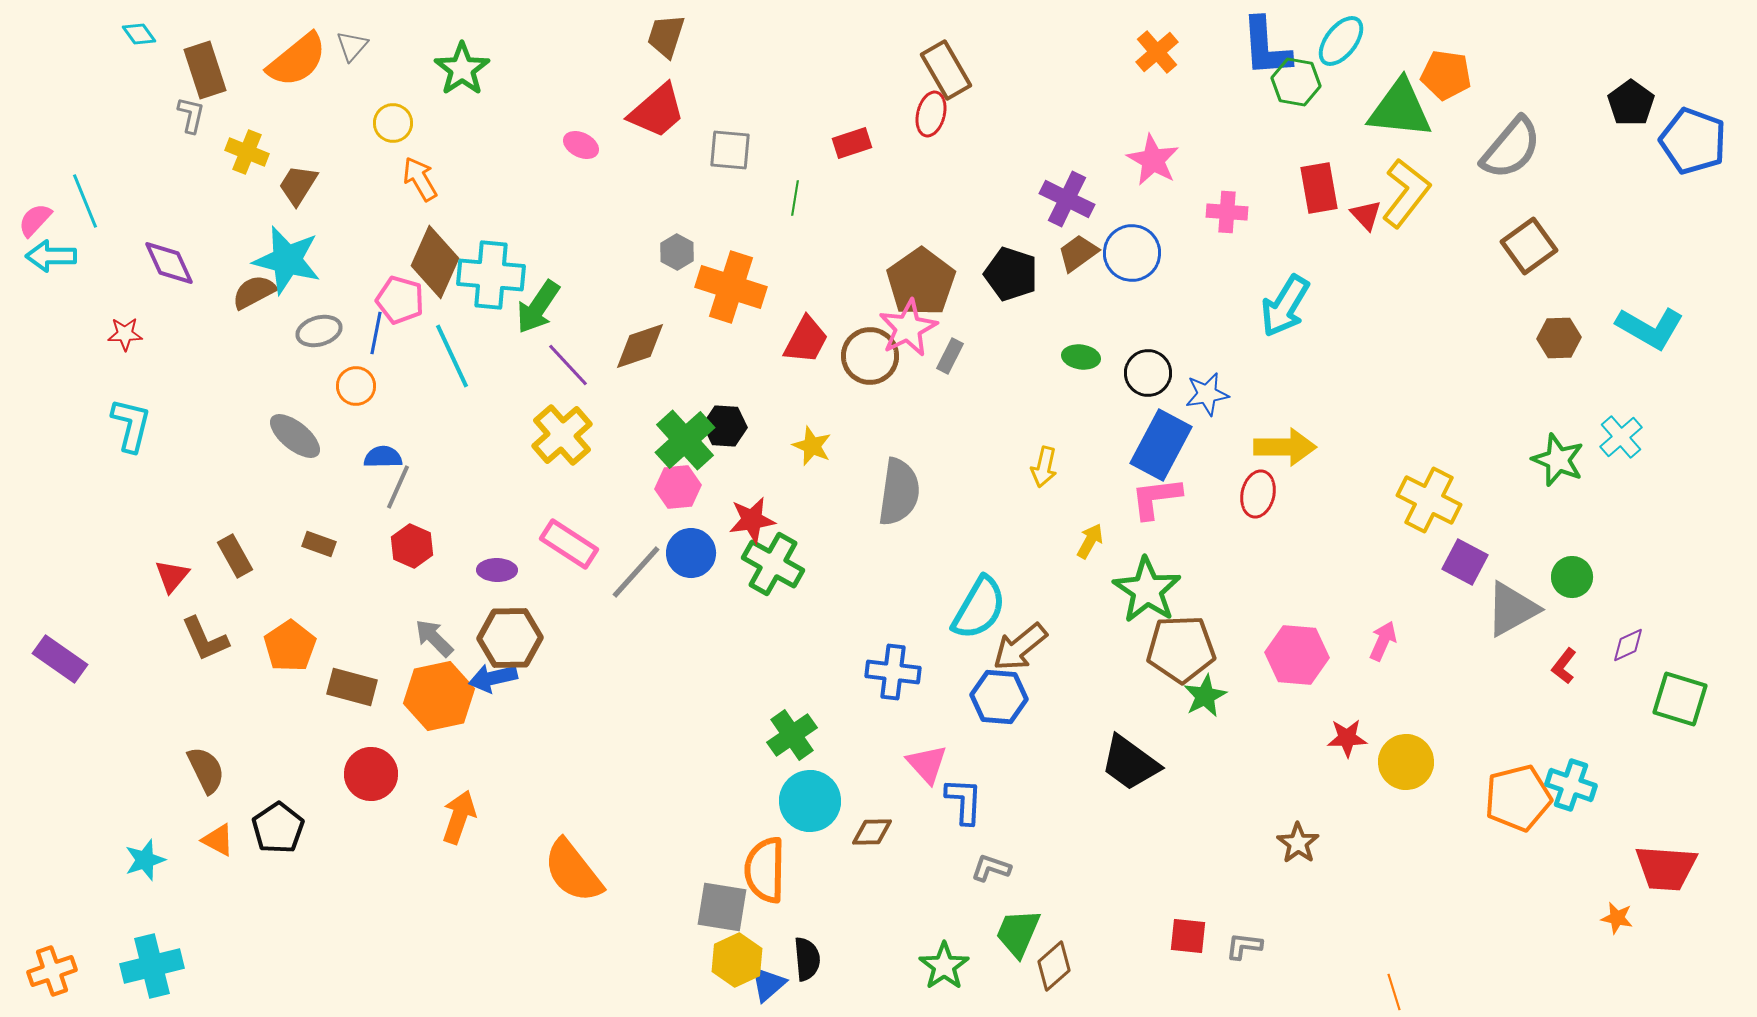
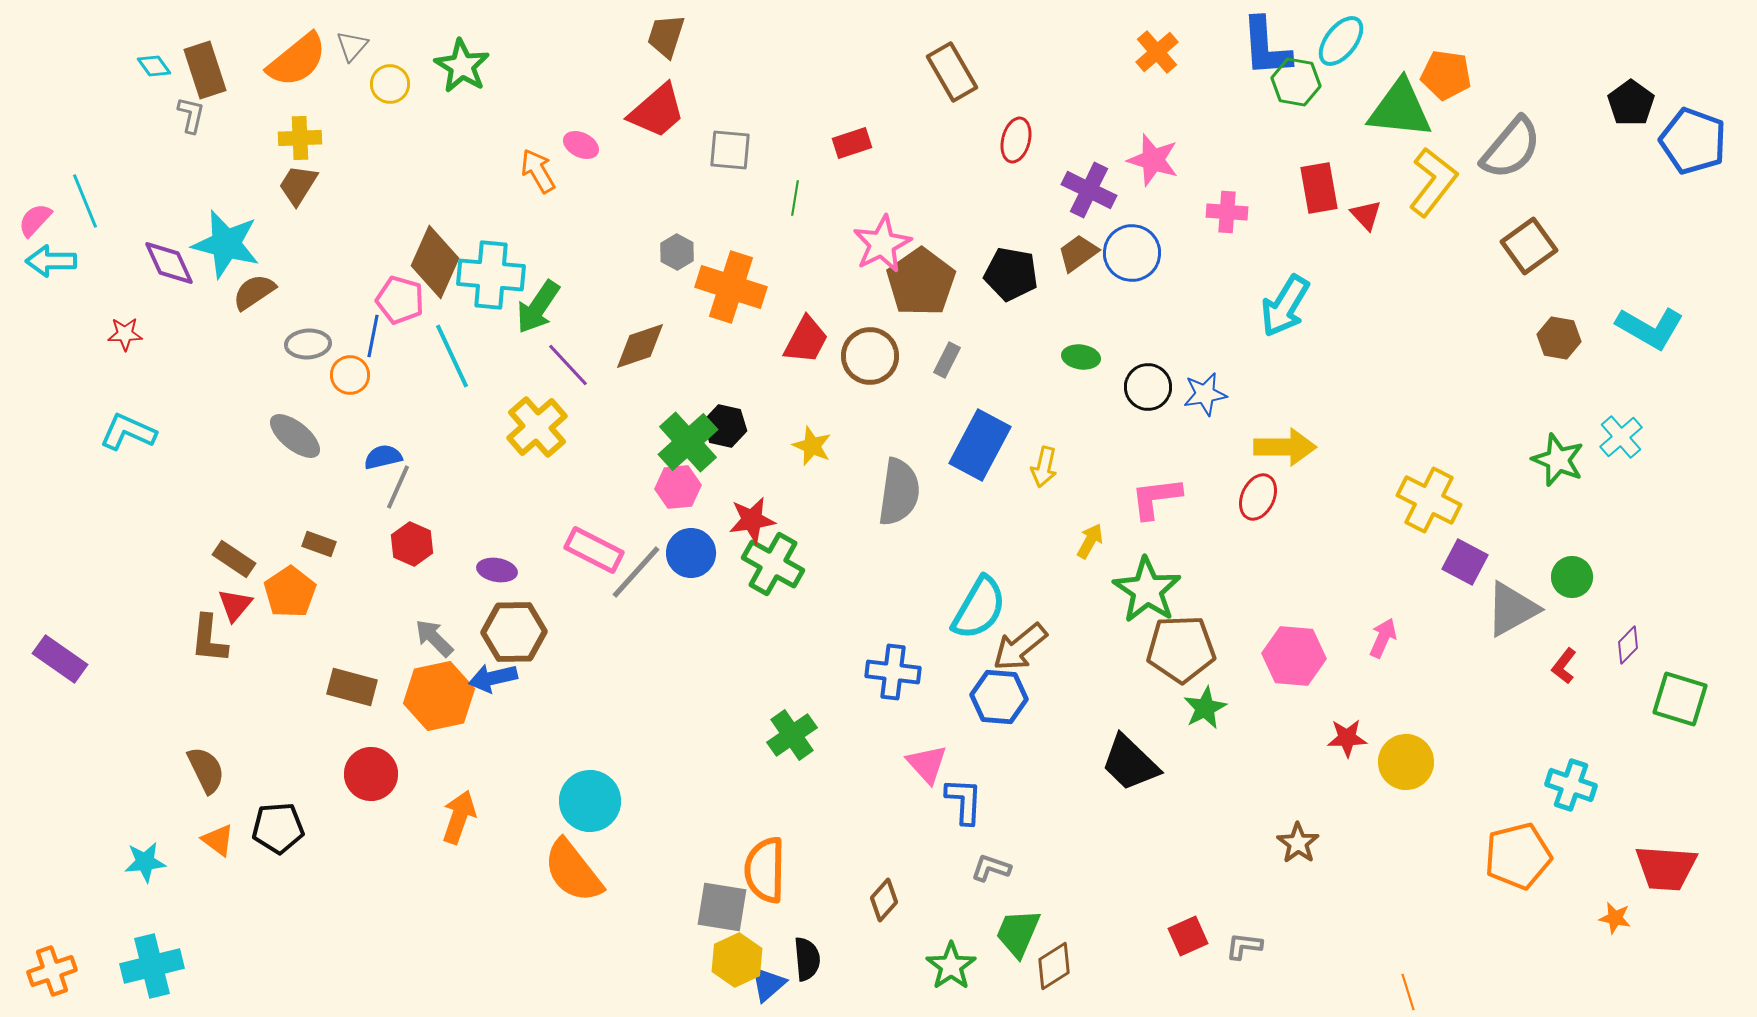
cyan diamond at (139, 34): moved 15 px right, 32 px down
green star at (462, 69): moved 3 px up; rotated 6 degrees counterclockwise
brown rectangle at (946, 70): moved 6 px right, 2 px down
red ellipse at (931, 114): moved 85 px right, 26 px down
yellow circle at (393, 123): moved 3 px left, 39 px up
yellow cross at (247, 152): moved 53 px right, 14 px up; rotated 24 degrees counterclockwise
pink star at (1153, 160): rotated 12 degrees counterclockwise
orange arrow at (420, 179): moved 118 px right, 8 px up
yellow L-shape at (1406, 193): moved 27 px right, 11 px up
purple cross at (1067, 199): moved 22 px right, 9 px up
cyan arrow at (51, 256): moved 5 px down
cyan star at (287, 260): moved 61 px left, 16 px up
black pentagon at (1011, 274): rotated 8 degrees counterclockwise
brown semicircle at (254, 292): rotated 6 degrees counterclockwise
pink star at (908, 328): moved 26 px left, 84 px up
gray ellipse at (319, 331): moved 11 px left, 13 px down; rotated 12 degrees clockwise
blue line at (376, 333): moved 3 px left, 3 px down
brown hexagon at (1559, 338): rotated 12 degrees clockwise
gray rectangle at (950, 356): moved 3 px left, 4 px down
black circle at (1148, 373): moved 14 px down
orange circle at (356, 386): moved 6 px left, 11 px up
blue star at (1207, 394): moved 2 px left
cyan L-shape at (131, 425): moved 3 px left, 7 px down; rotated 80 degrees counterclockwise
black hexagon at (725, 426): rotated 9 degrees clockwise
yellow cross at (562, 435): moved 25 px left, 8 px up
green cross at (685, 440): moved 3 px right, 2 px down
blue rectangle at (1161, 445): moved 181 px left
blue semicircle at (383, 457): rotated 12 degrees counterclockwise
red ellipse at (1258, 494): moved 3 px down; rotated 12 degrees clockwise
pink rectangle at (569, 544): moved 25 px right, 6 px down; rotated 6 degrees counterclockwise
red hexagon at (412, 546): moved 2 px up
brown rectangle at (235, 556): moved 1 px left, 3 px down; rotated 27 degrees counterclockwise
purple ellipse at (497, 570): rotated 9 degrees clockwise
red triangle at (172, 576): moved 63 px right, 29 px down
brown hexagon at (510, 638): moved 4 px right, 6 px up
brown L-shape at (205, 639): moved 4 px right; rotated 30 degrees clockwise
pink arrow at (1383, 641): moved 3 px up
purple diamond at (1628, 645): rotated 21 degrees counterclockwise
orange pentagon at (290, 646): moved 54 px up
pink hexagon at (1297, 655): moved 3 px left, 1 px down
green star at (1205, 696): moved 12 px down
black trapezoid at (1130, 763): rotated 8 degrees clockwise
orange pentagon at (1518, 798): moved 58 px down
cyan circle at (810, 801): moved 220 px left
black pentagon at (278, 828): rotated 30 degrees clockwise
brown diamond at (872, 832): moved 12 px right, 68 px down; rotated 48 degrees counterclockwise
orange triangle at (218, 840): rotated 9 degrees clockwise
cyan star at (145, 860): moved 2 px down; rotated 12 degrees clockwise
orange star at (1617, 918): moved 2 px left
red square at (1188, 936): rotated 30 degrees counterclockwise
green star at (944, 966): moved 7 px right
brown diamond at (1054, 966): rotated 9 degrees clockwise
orange line at (1394, 992): moved 14 px right
